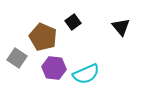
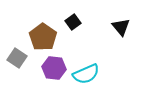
brown pentagon: rotated 12 degrees clockwise
